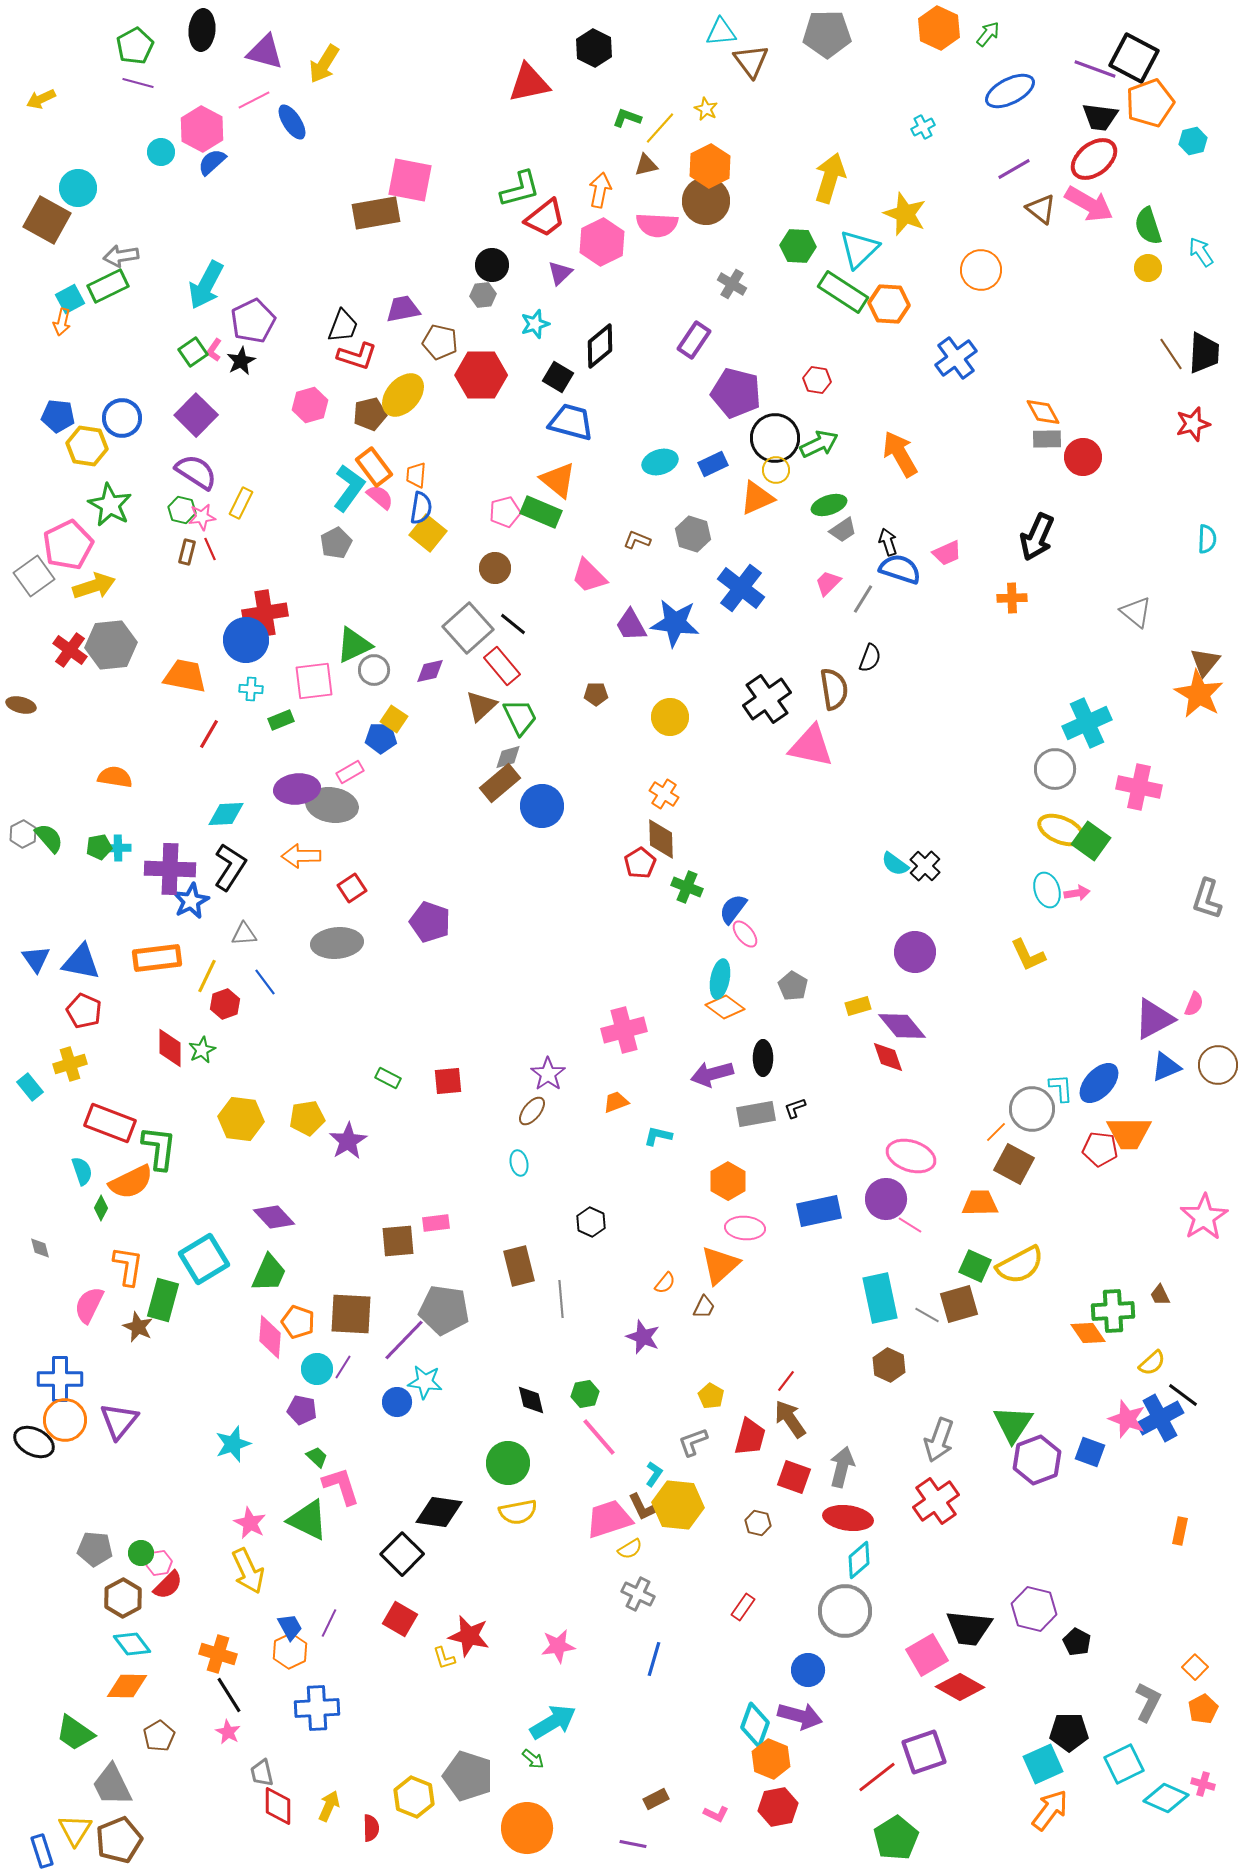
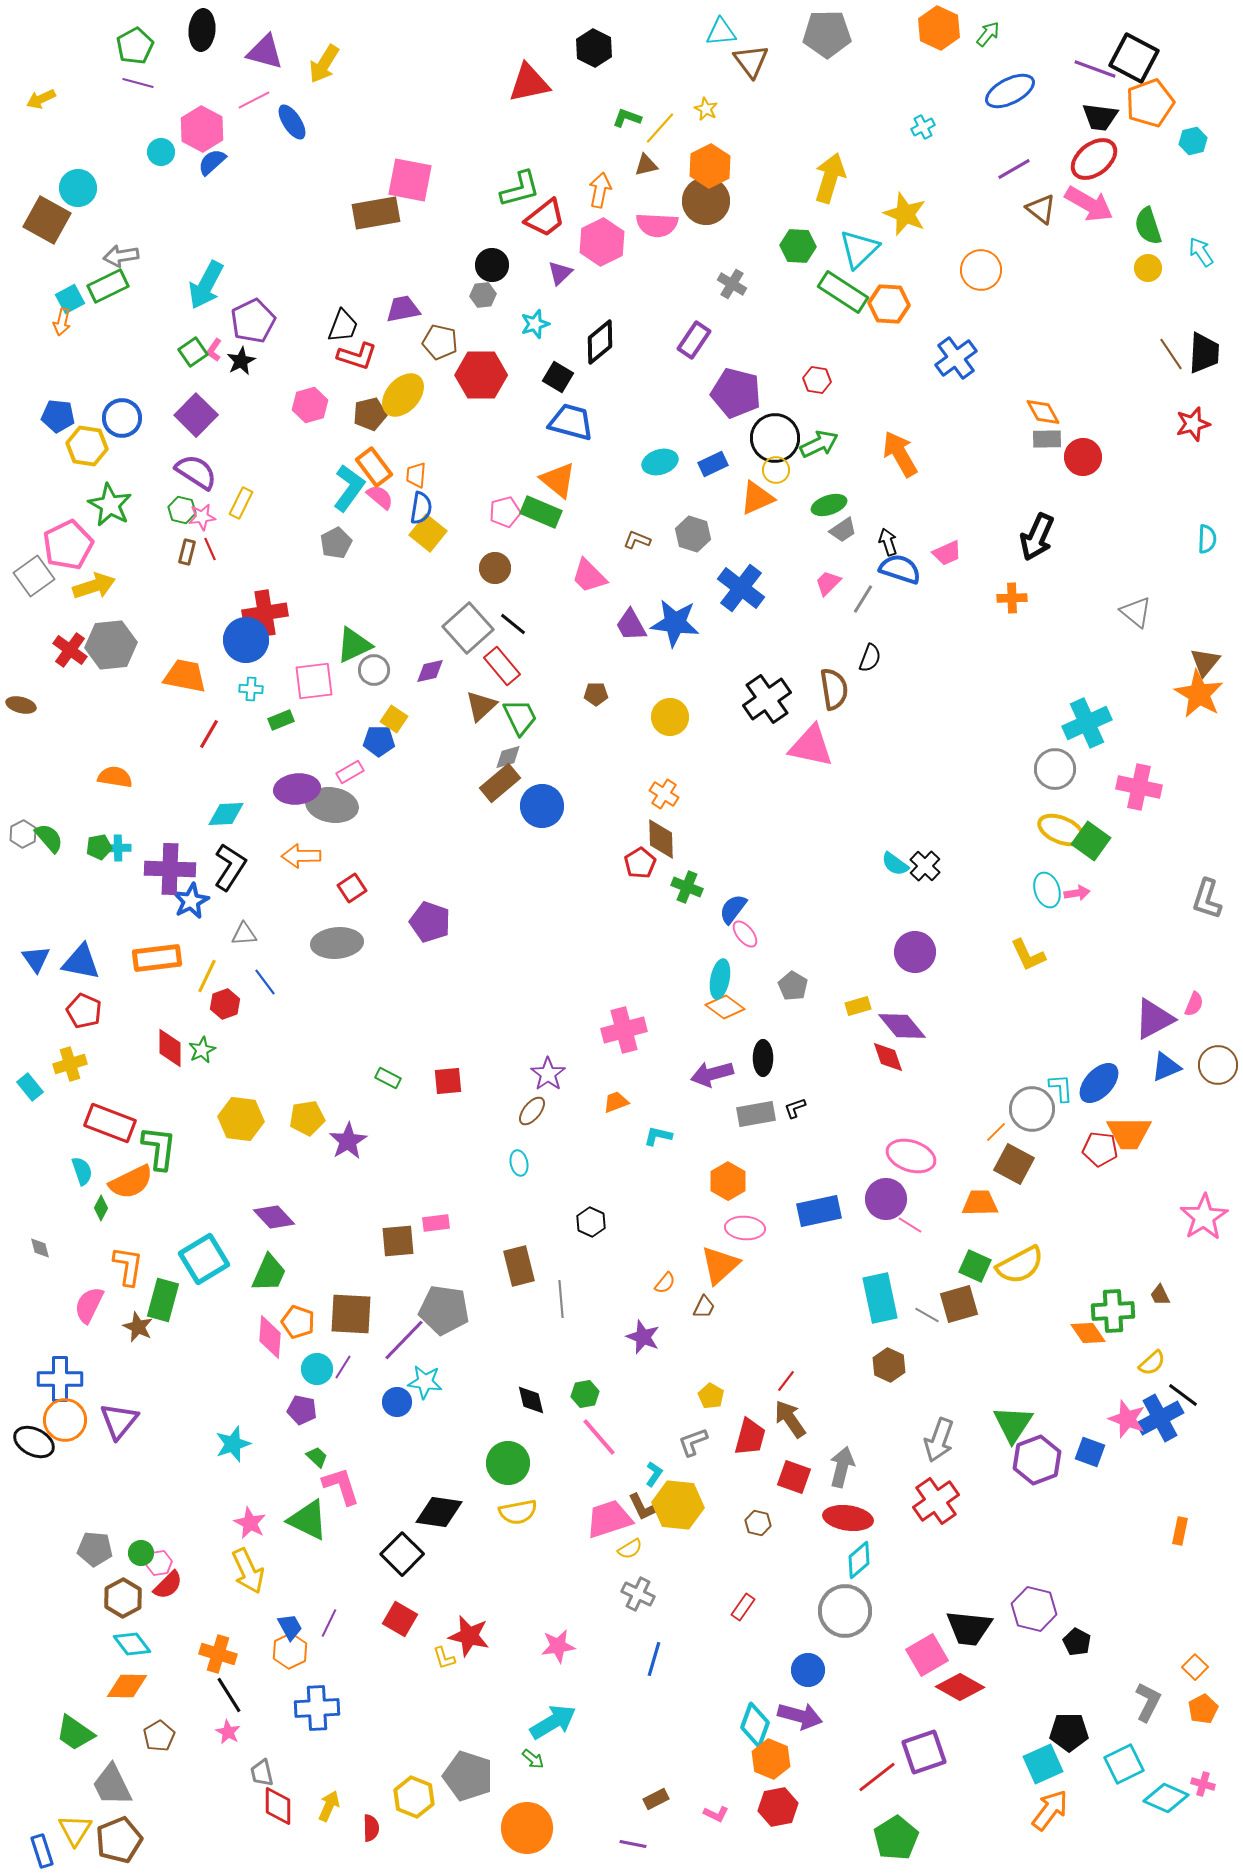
black diamond at (600, 346): moved 4 px up
blue pentagon at (381, 738): moved 2 px left, 3 px down
